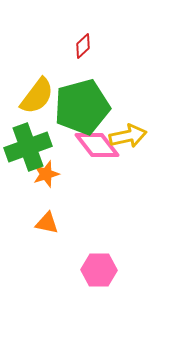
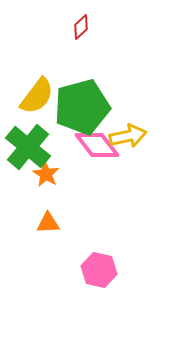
red diamond: moved 2 px left, 19 px up
green cross: rotated 30 degrees counterclockwise
orange star: rotated 24 degrees counterclockwise
orange triangle: moved 1 px right; rotated 15 degrees counterclockwise
pink hexagon: rotated 12 degrees clockwise
